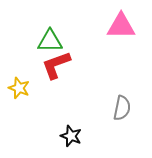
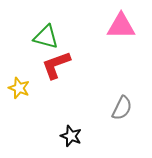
green triangle: moved 4 px left, 4 px up; rotated 16 degrees clockwise
gray semicircle: rotated 15 degrees clockwise
